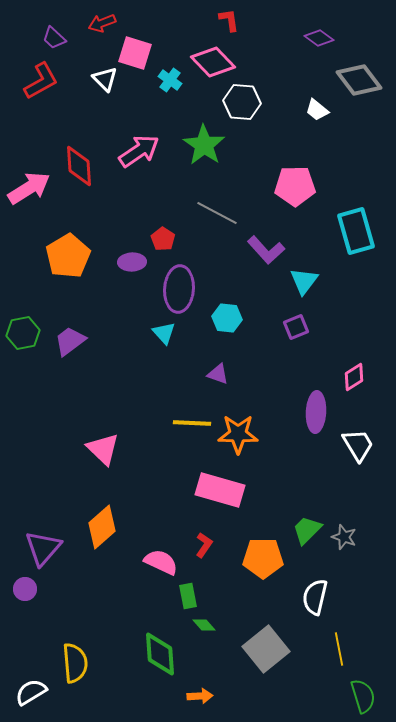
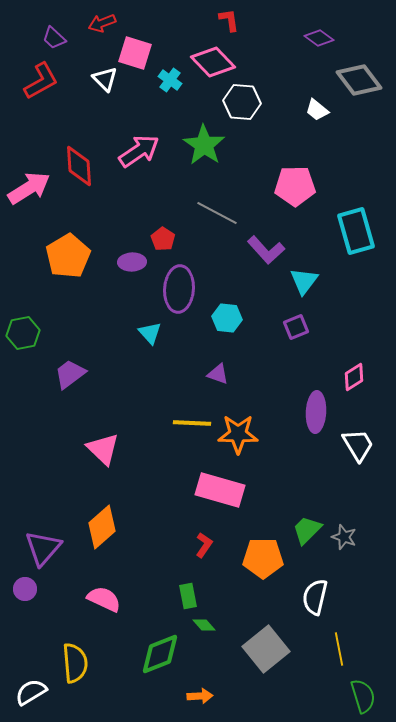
cyan triangle at (164, 333): moved 14 px left
purple trapezoid at (70, 341): moved 33 px down
pink semicircle at (161, 562): moved 57 px left, 37 px down
green diamond at (160, 654): rotated 72 degrees clockwise
